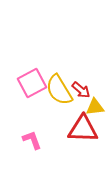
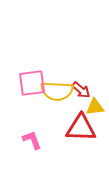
pink square: rotated 20 degrees clockwise
yellow semicircle: moved 2 px left, 1 px down; rotated 56 degrees counterclockwise
red triangle: moved 2 px left, 1 px up
